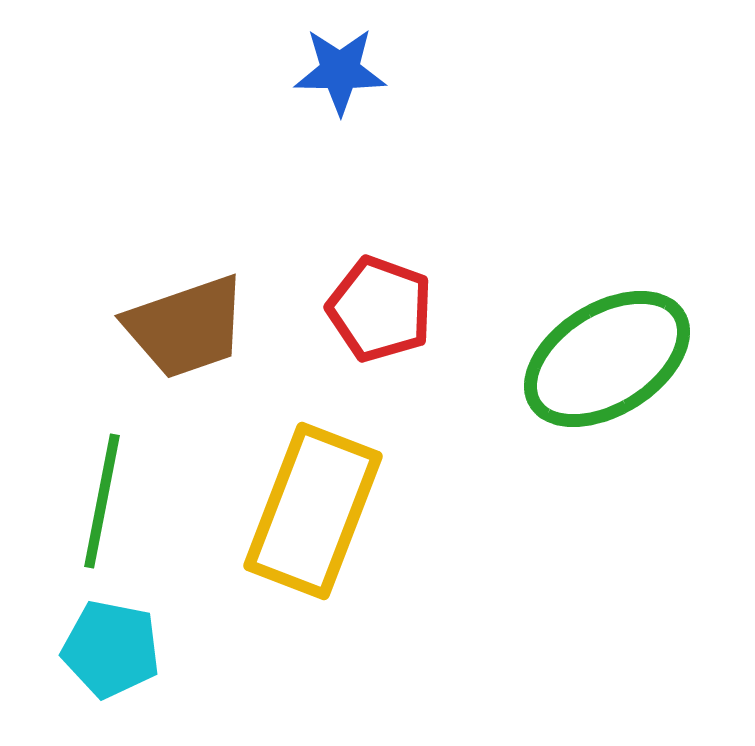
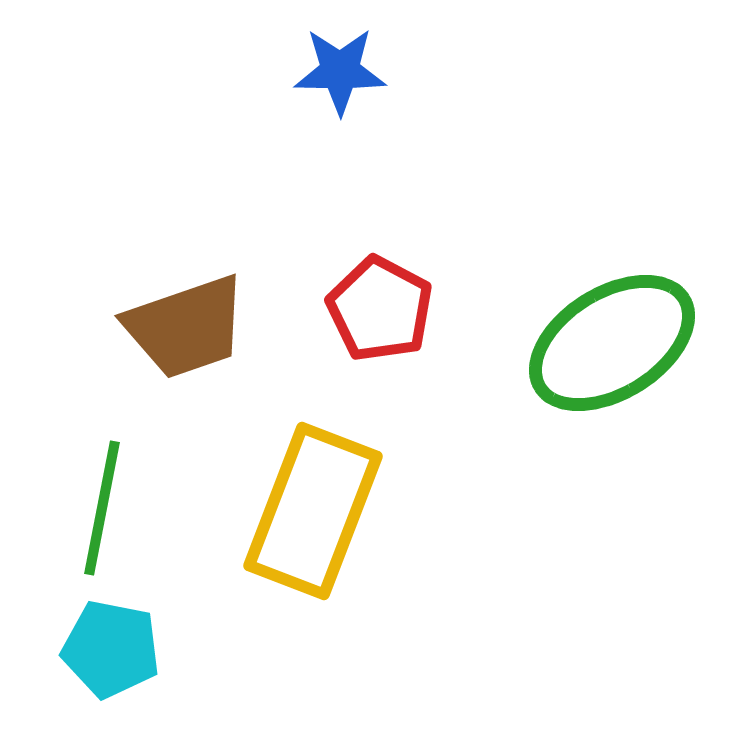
red pentagon: rotated 8 degrees clockwise
green ellipse: moved 5 px right, 16 px up
green line: moved 7 px down
